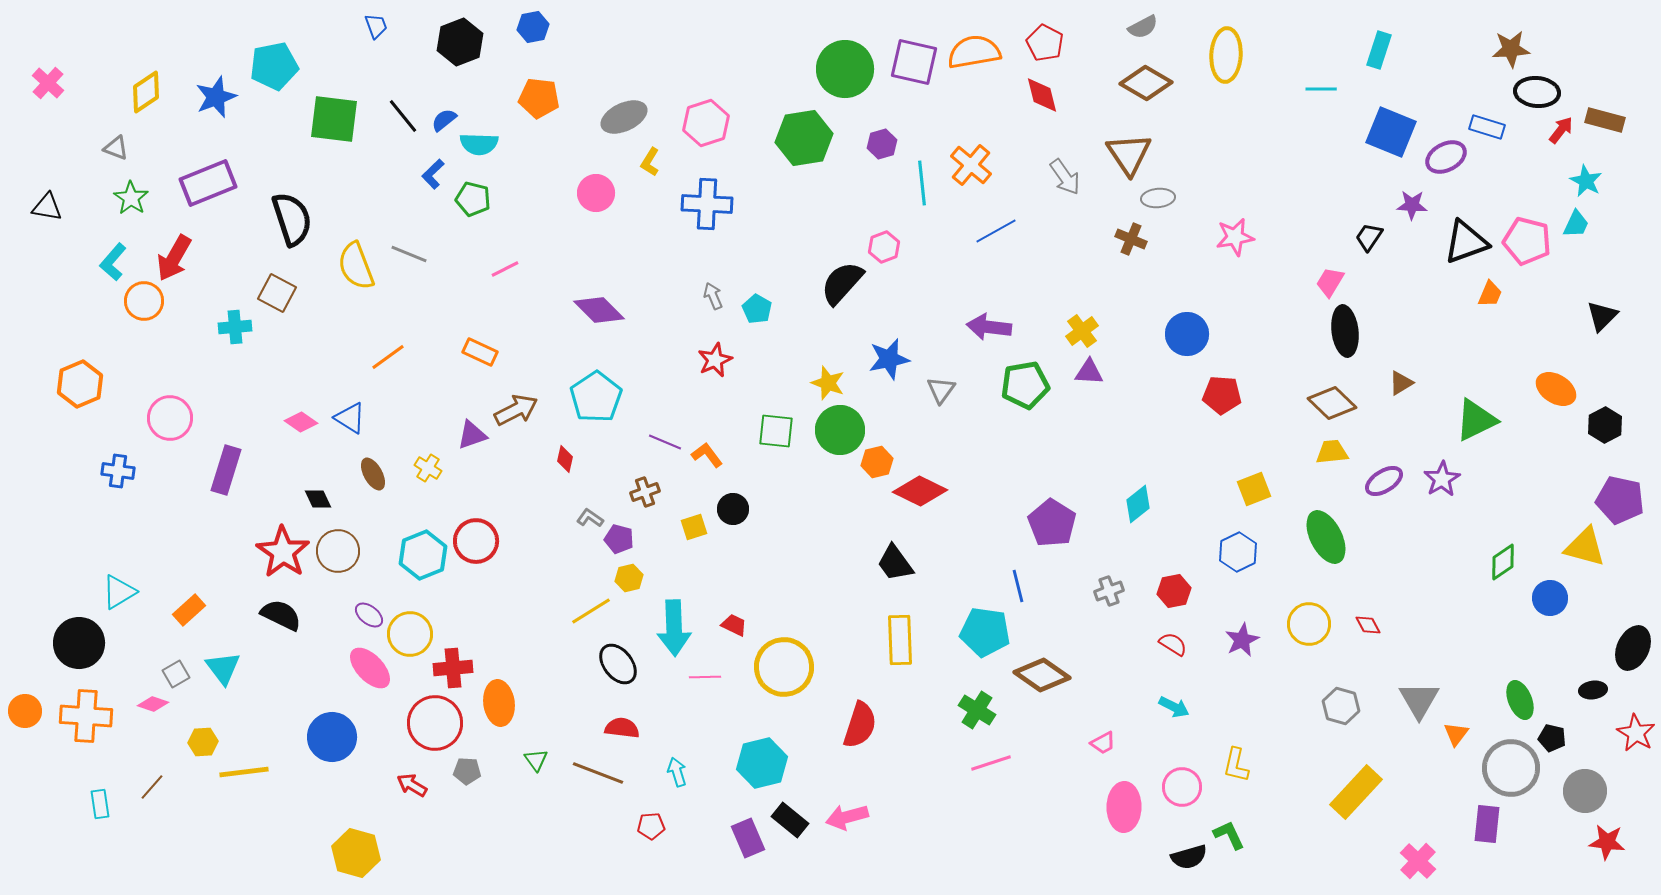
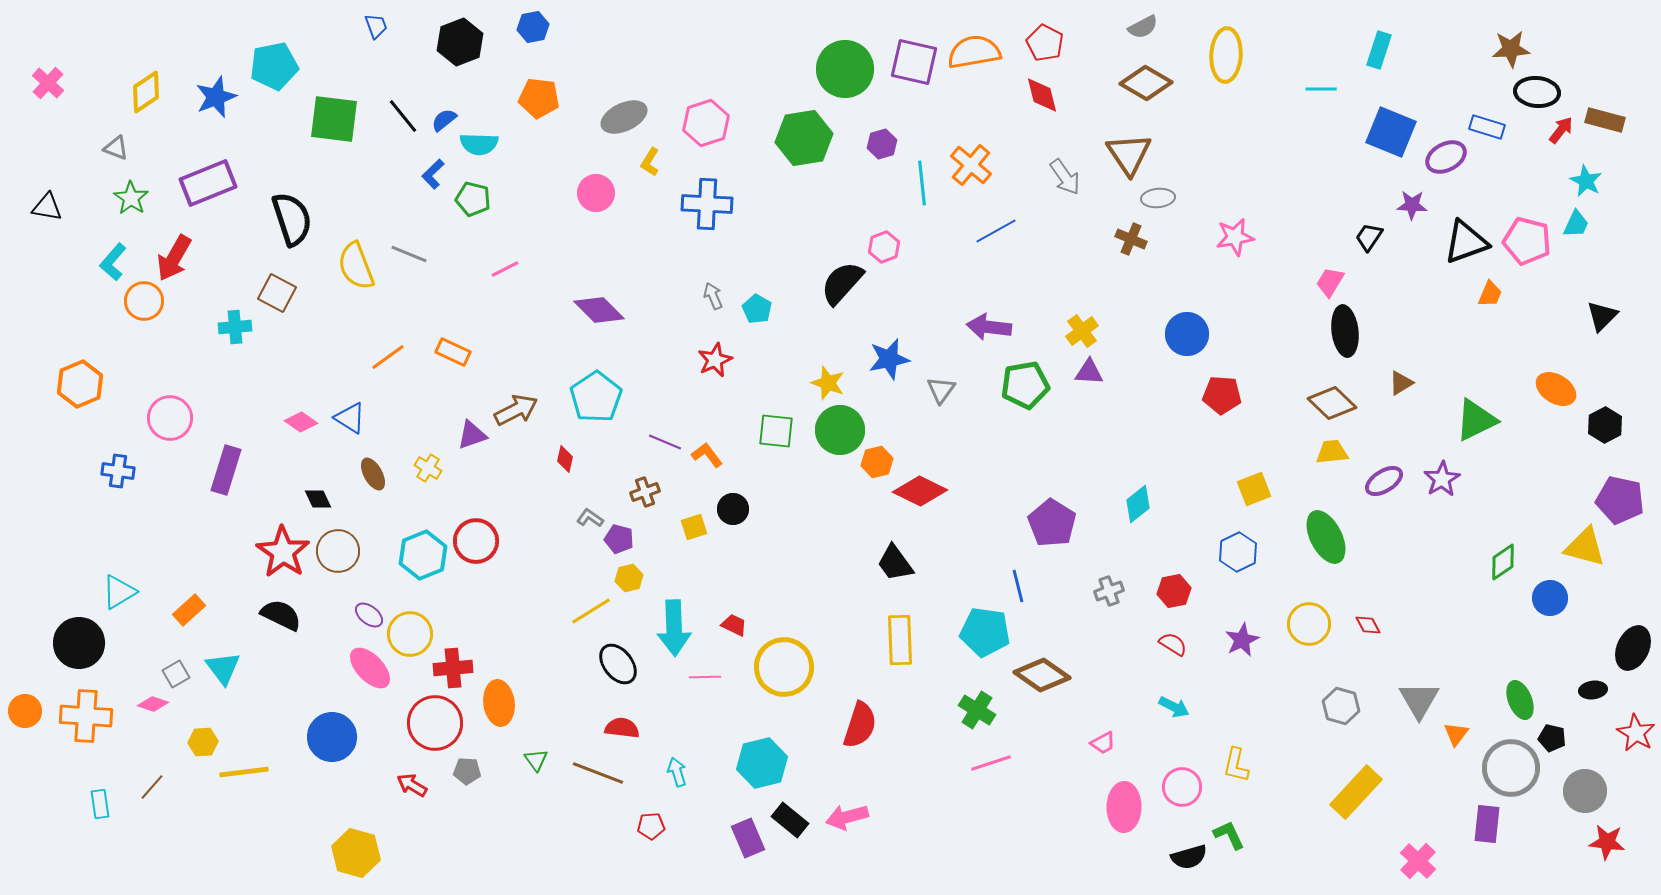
orange rectangle at (480, 352): moved 27 px left
